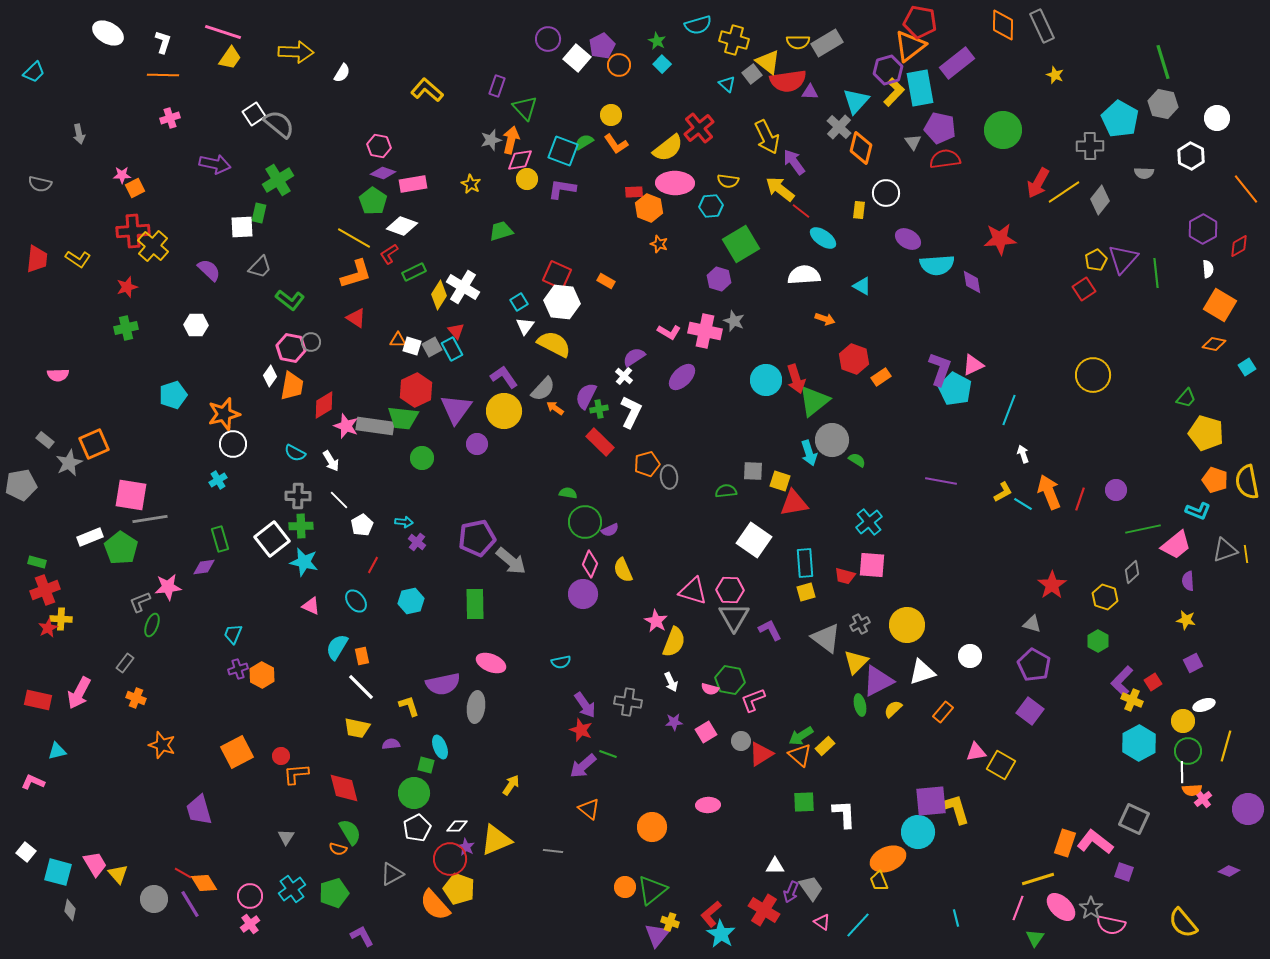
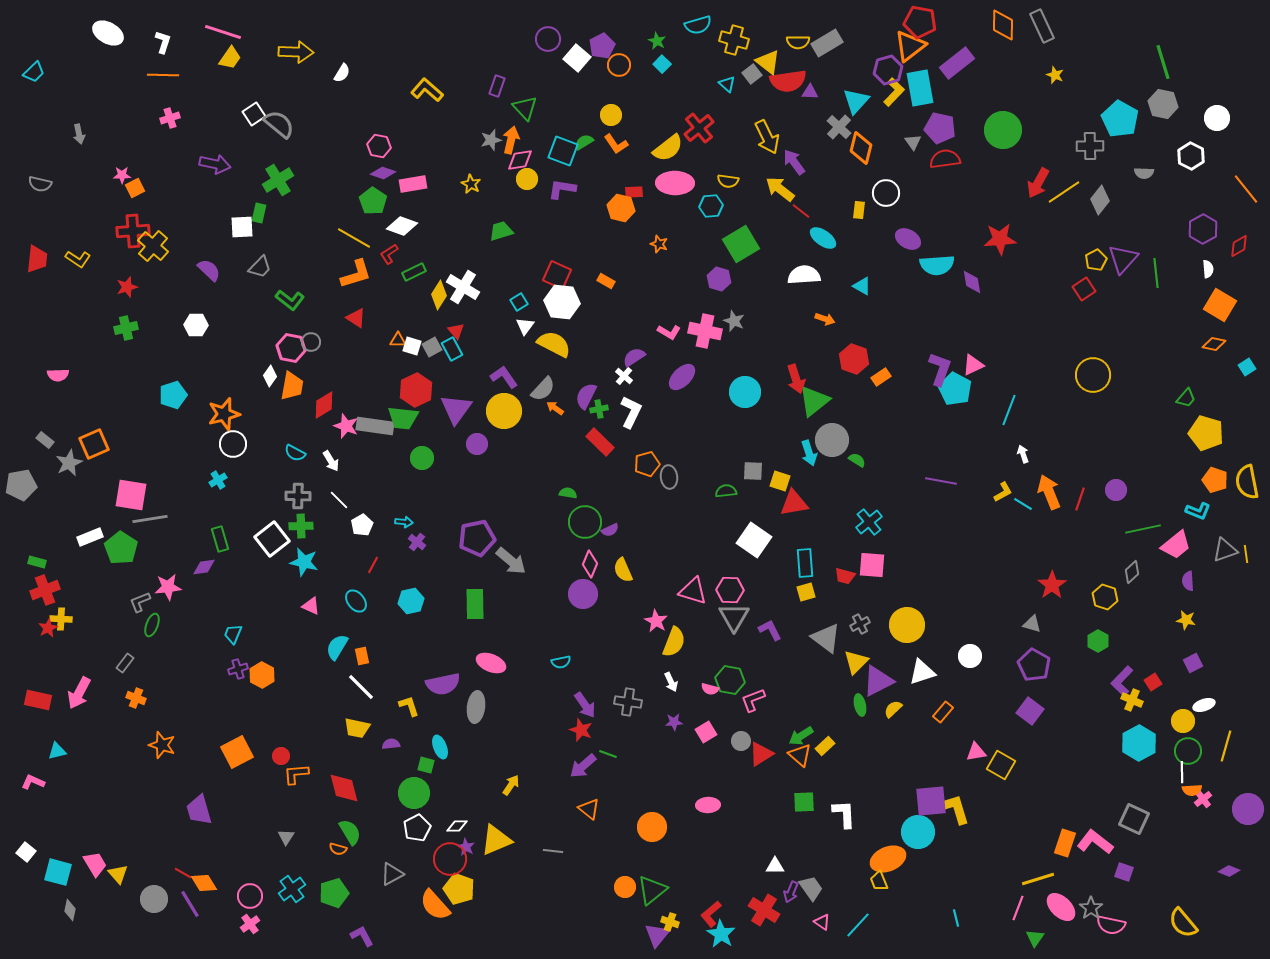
orange hexagon at (649, 208): moved 28 px left; rotated 8 degrees counterclockwise
cyan circle at (766, 380): moved 21 px left, 12 px down
